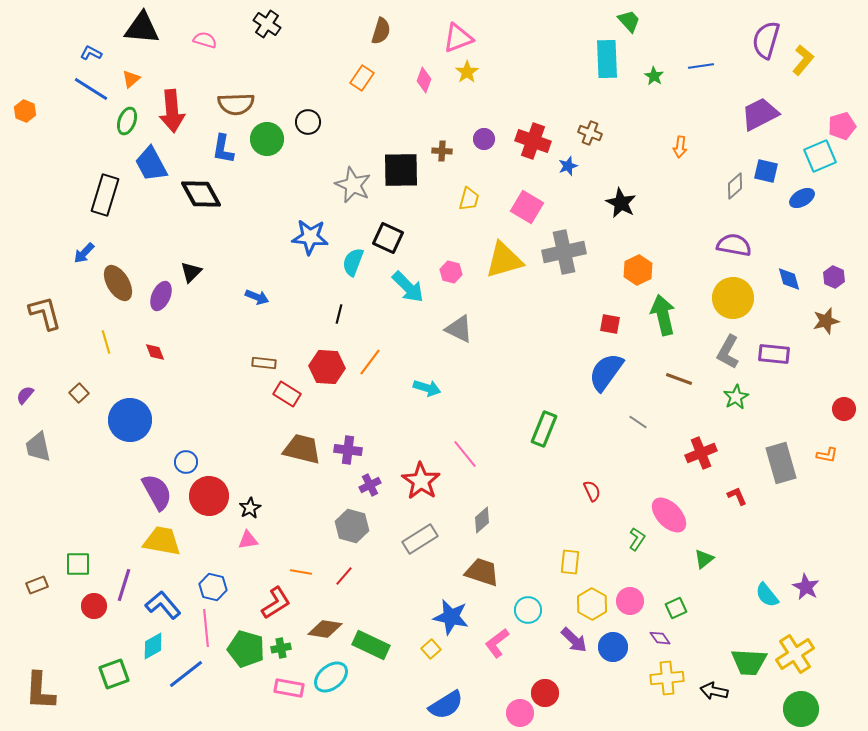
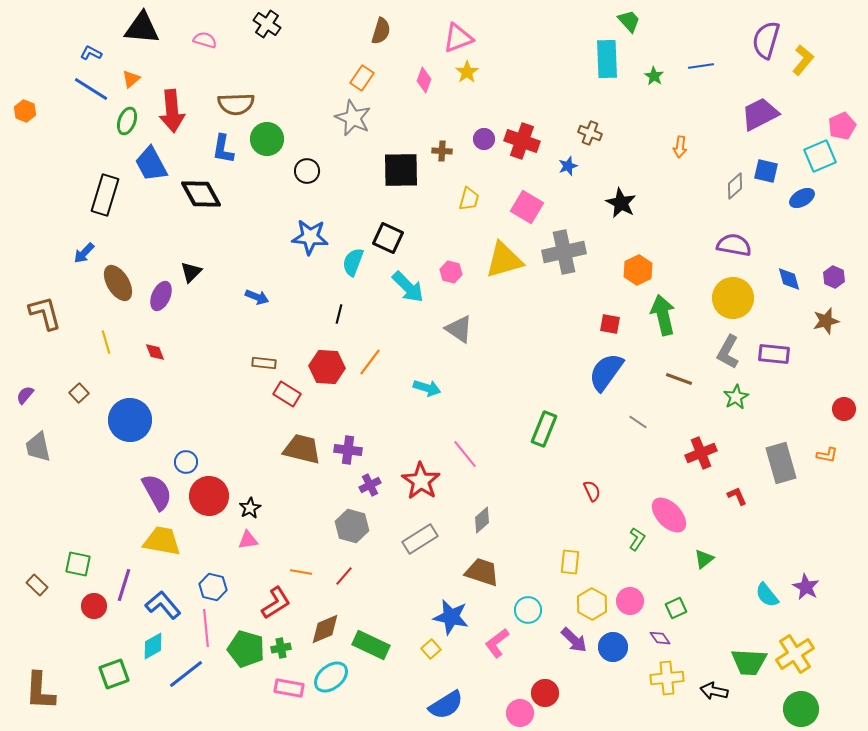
black circle at (308, 122): moved 1 px left, 49 px down
pink pentagon at (842, 126): rotated 8 degrees counterclockwise
red cross at (533, 141): moved 11 px left
gray star at (353, 185): moved 67 px up
gray triangle at (459, 329): rotated 8 degrees clockwise
green square at (78, 564): rotated 12 degrees clockwise
brown rectangle at (37, 585): rotated 65 degrees clockwise
brown diamond at (325, 629): rotated 32 degrees counterclockwise
